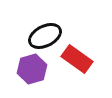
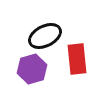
red rectangle: rotated 48 degrees clockwise
